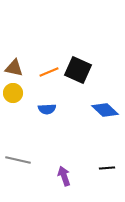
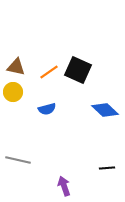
brown triangle: moved 2 px right, 1 px up
orange line: rotated 12 degrees counterclockwise
yellow circle: moved 1 px up
blue semicircle: rotated 12 degrees counterclockwise
purple arrow: moved 10 px down
